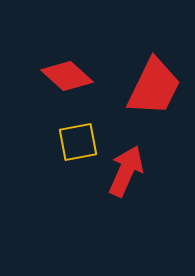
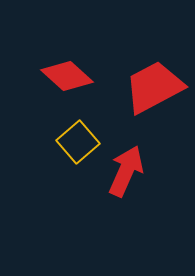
red trapezoid: rotated 144 degrees counterclockwise
yellow square: rotated 30 degrees counterclockwise
